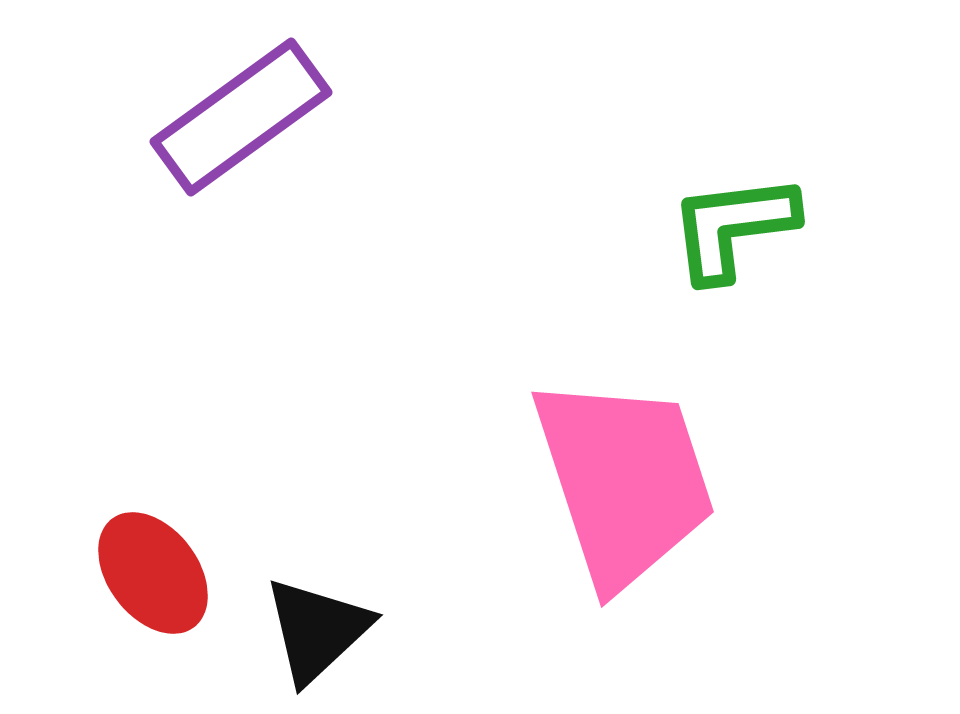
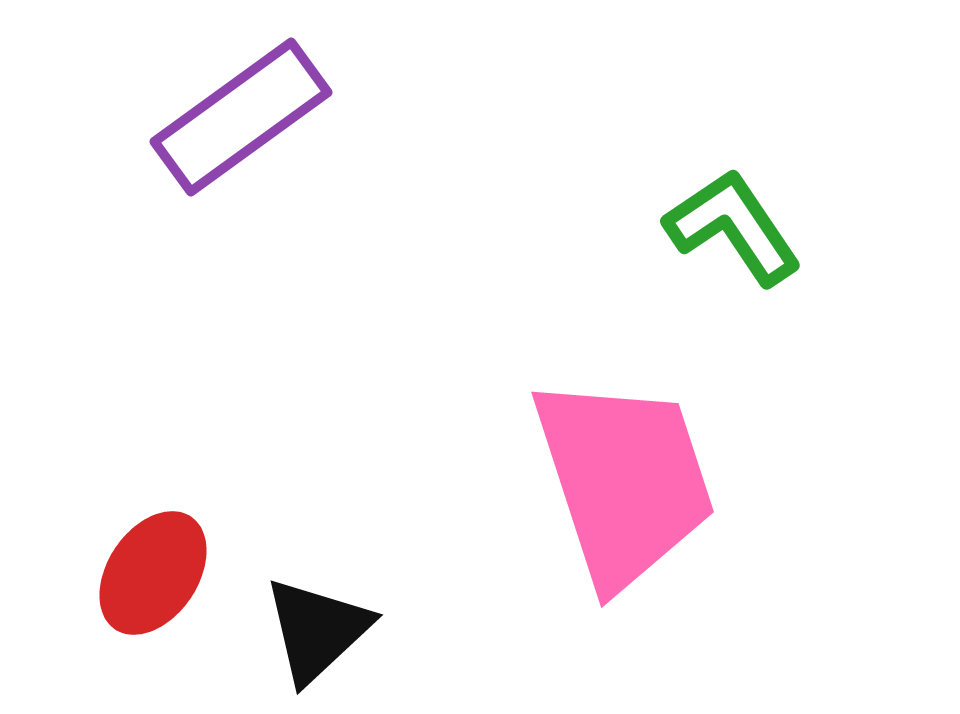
green L-shape: rotated 63 degrees clockwise
red ellipse: rotated 71 degrees clockwise
